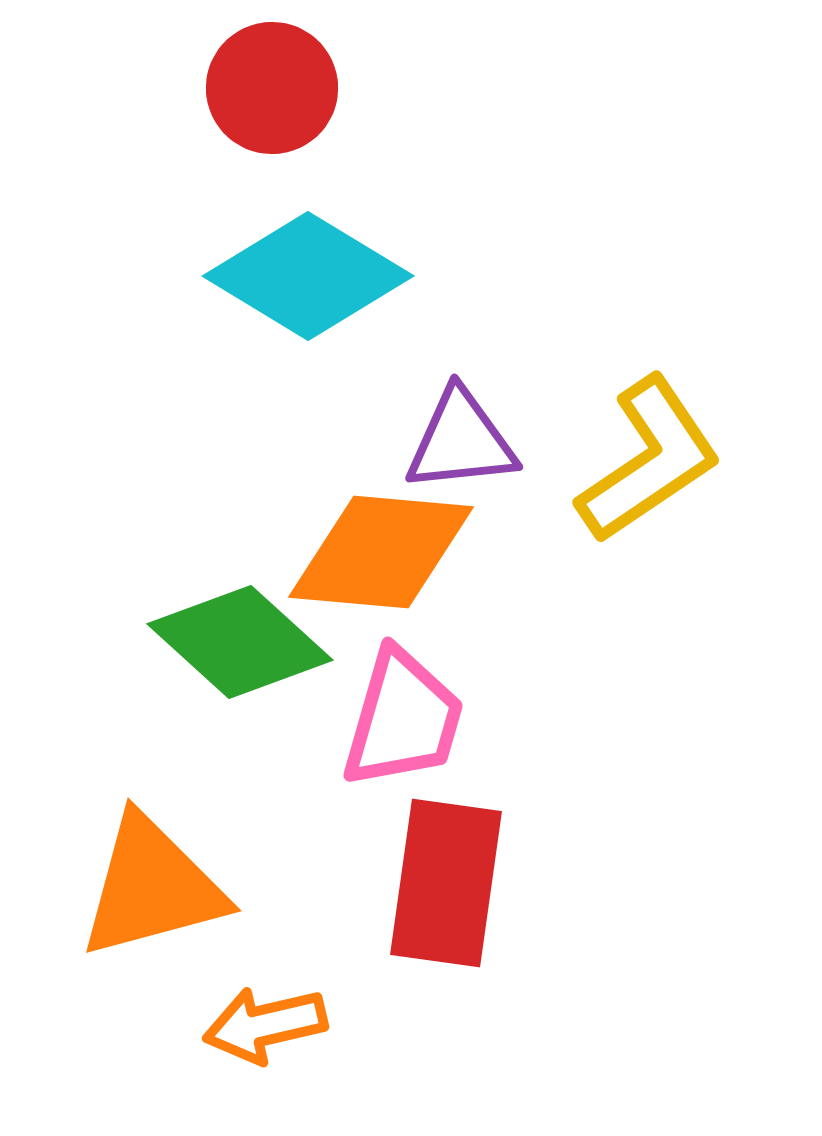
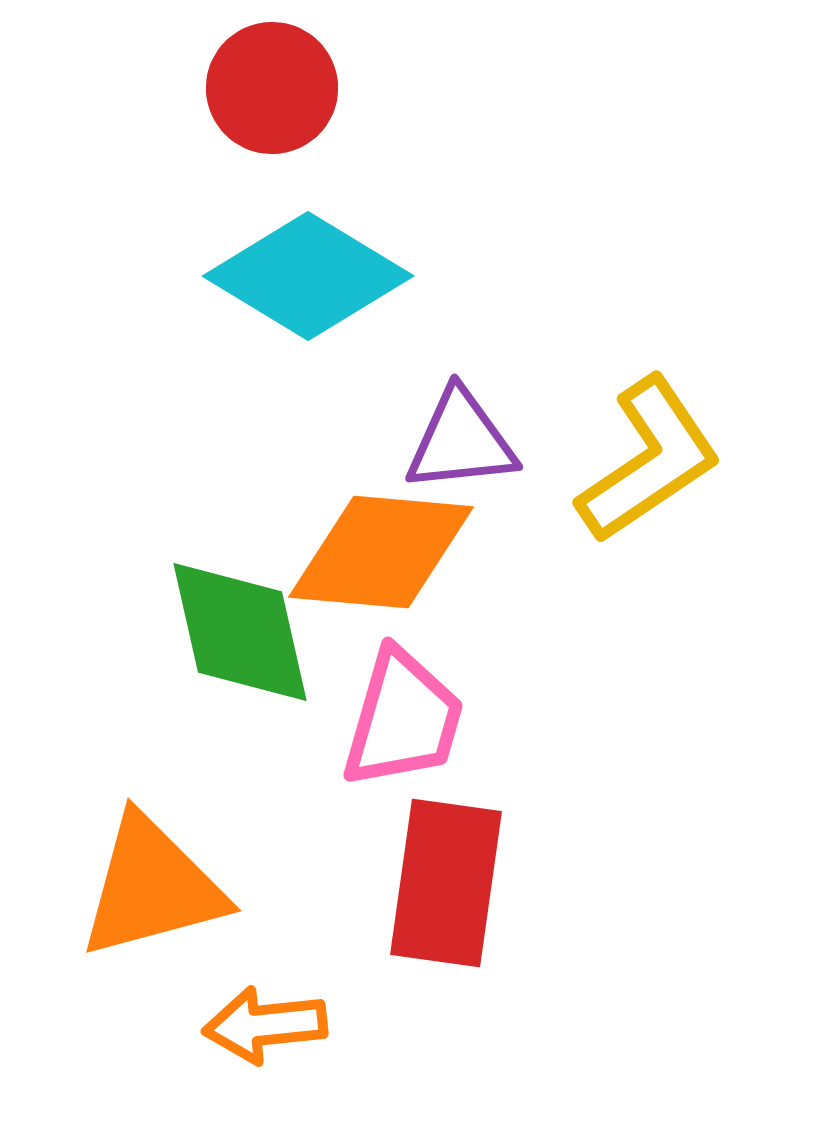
green diamond: moved 10 px up; rotated 35 degrees clockwise
orange arrow: rotated 7 degrees clockwise
